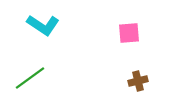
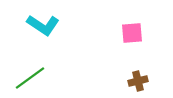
pink square: moved 3 px right
